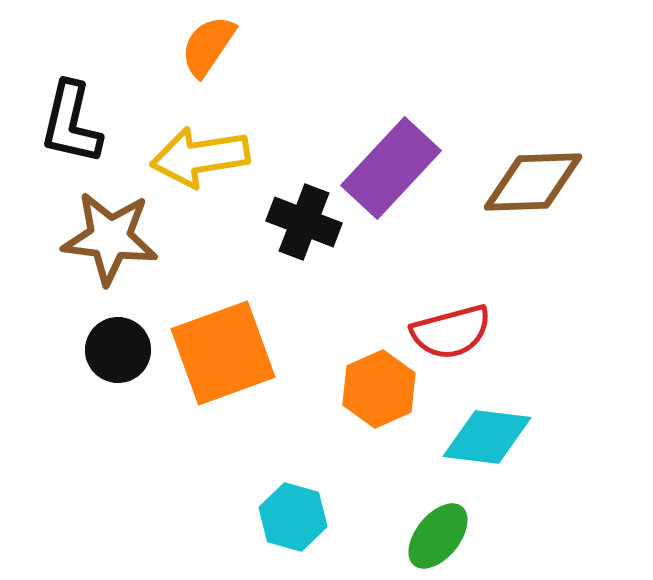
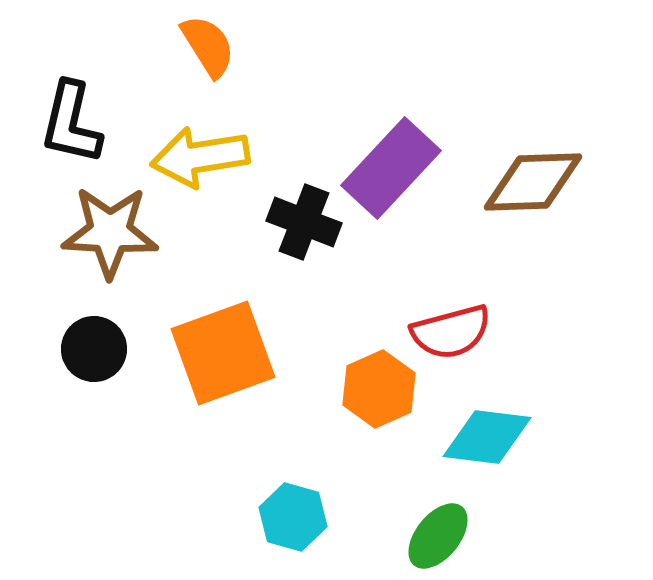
orange semicircle: rotated 114 degrees clockwise
brown star: moved 6 px up; rotated 4 degrees counterclockwise
black circle: moved 24 px left, 1 px up
